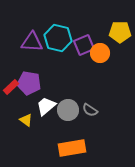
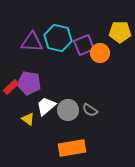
yellow triangle: moved 2 px right, 1 px up
